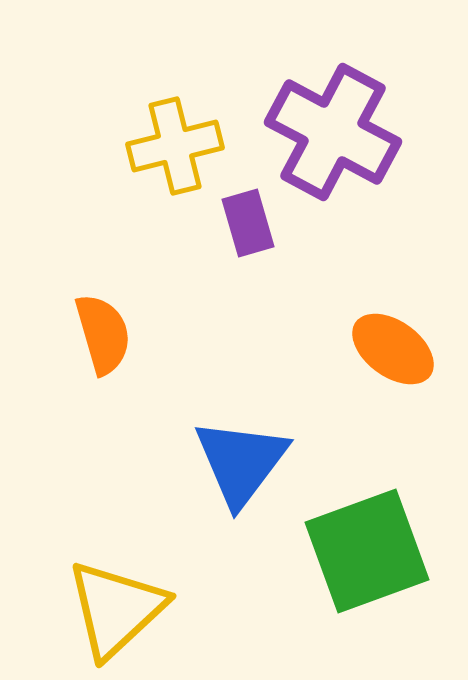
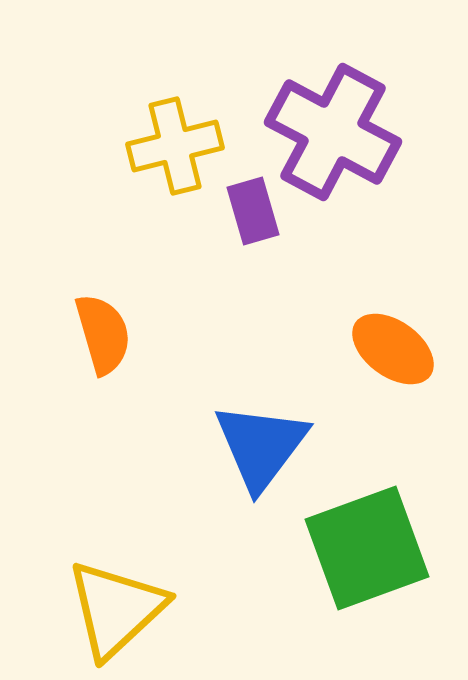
purple rectangle: moved 5 px right, 12 px up
blue triangle: moved 20 px right, 16 px up
green square: moved 3 px up
